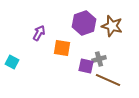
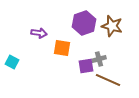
purple arrow: rotated 70 degrees clockwise
purple square: rotated 21 degrees counterclockwise
